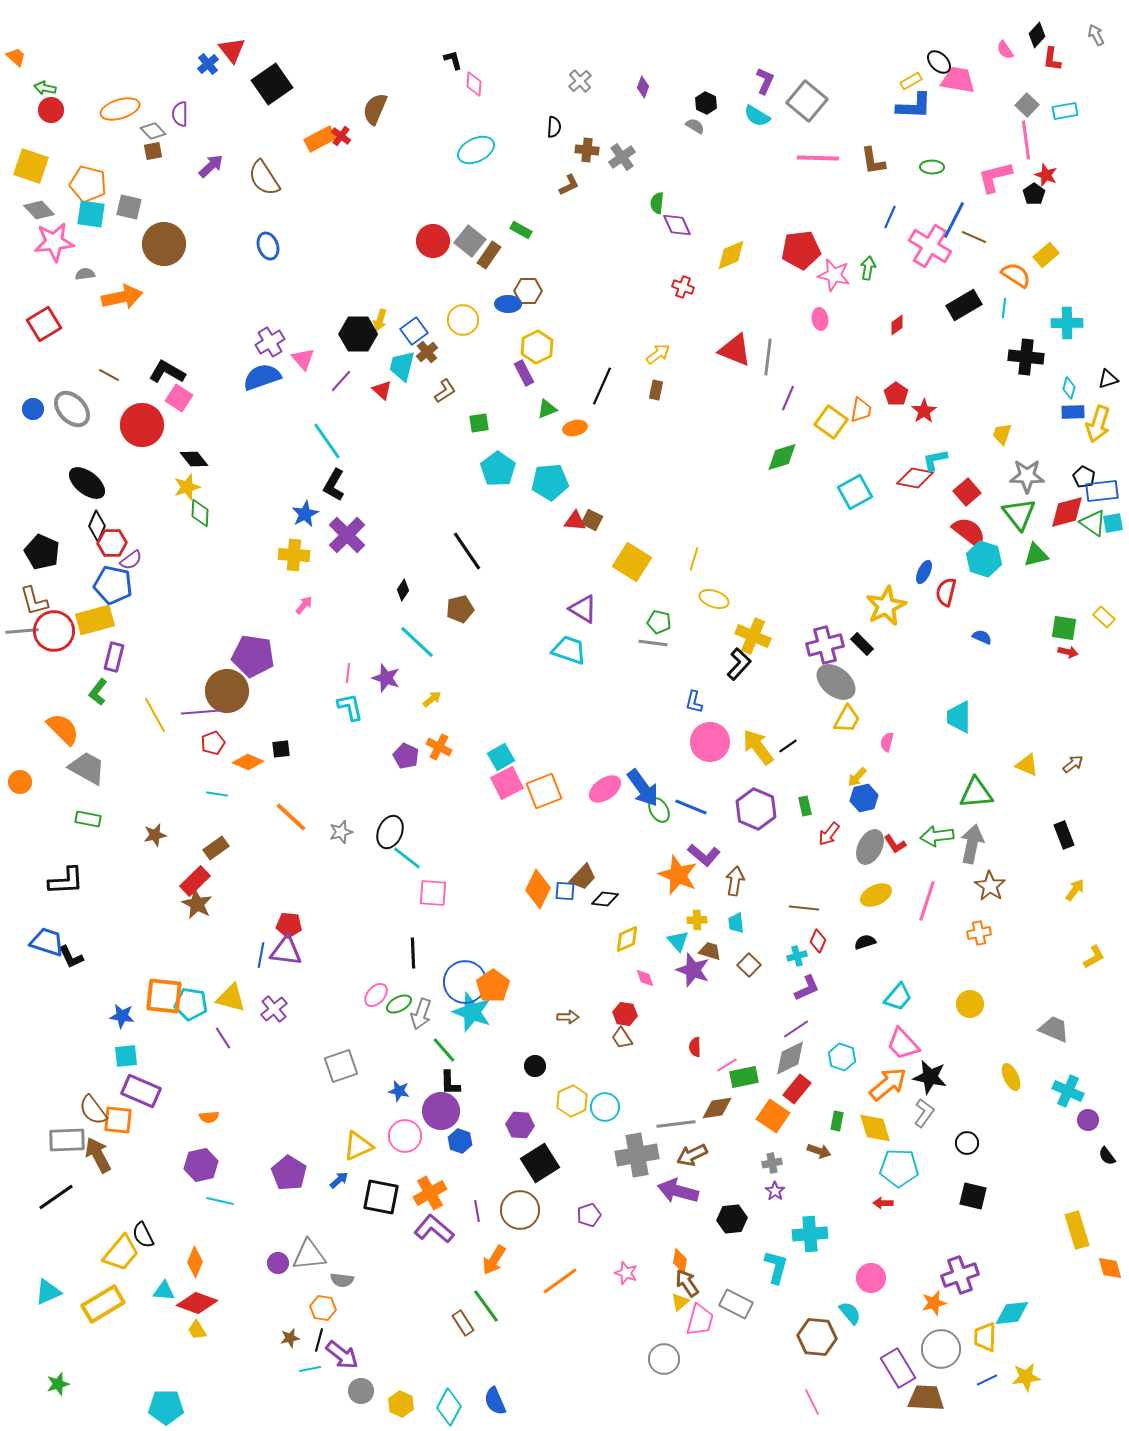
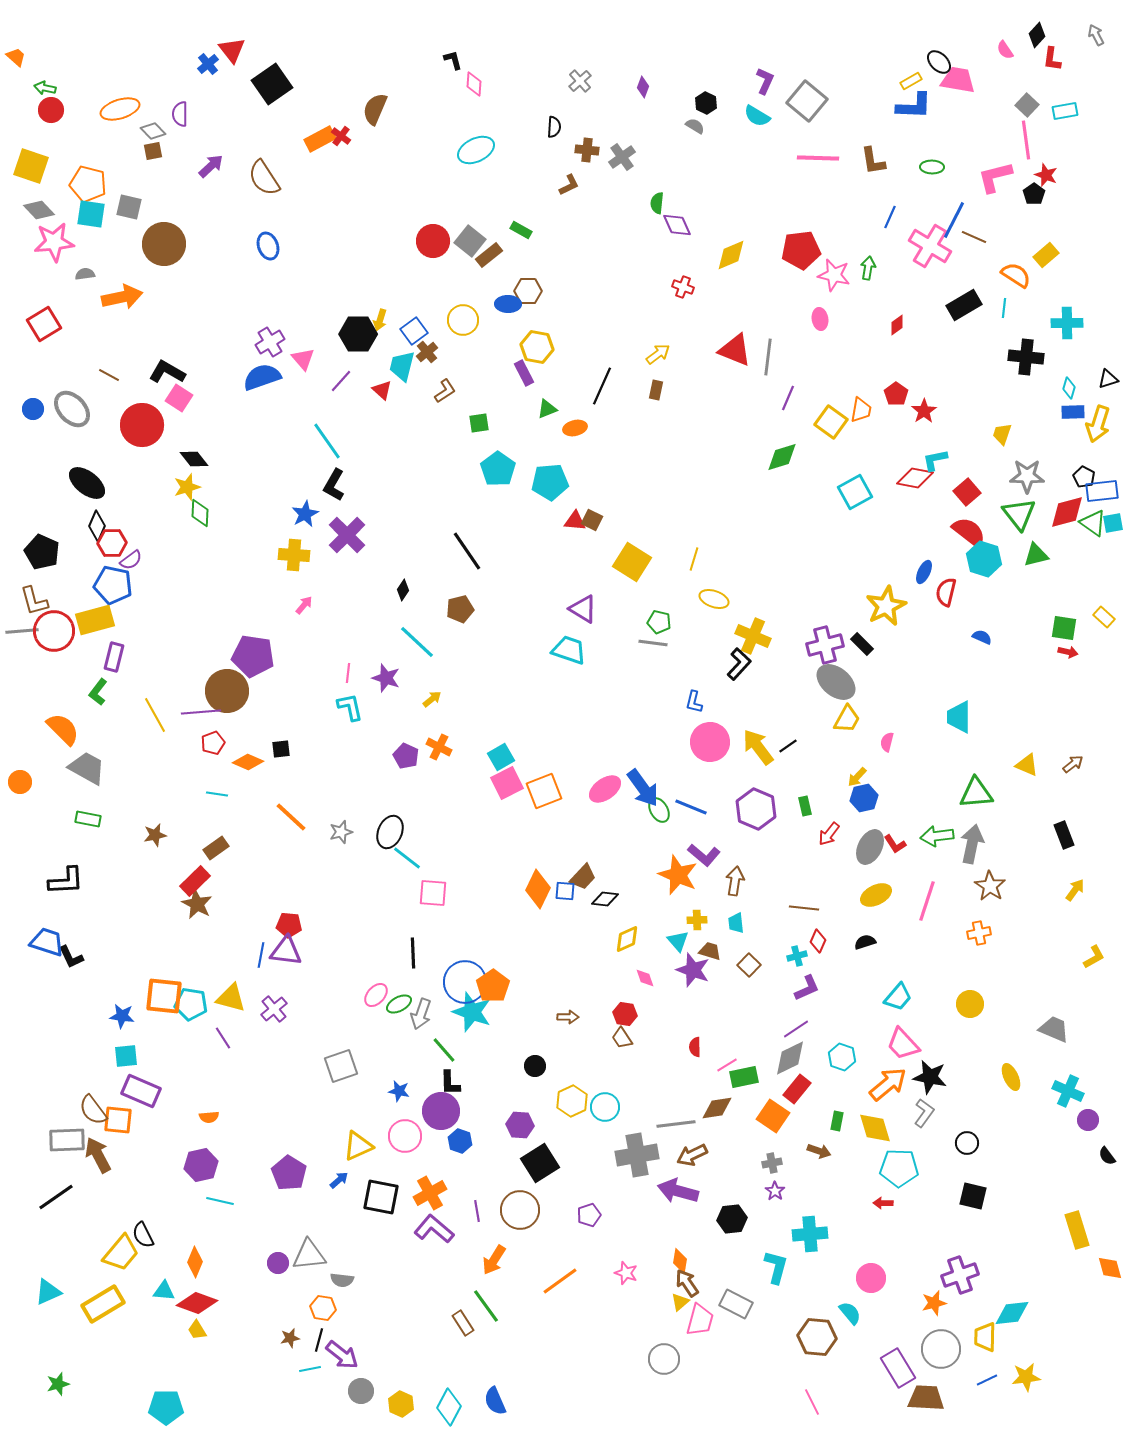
brown rectangle at (489, 255): rotated 16 degrees clockwise
yellow hexagon at (537, 347): rotated 24 degrees counterclockwise
